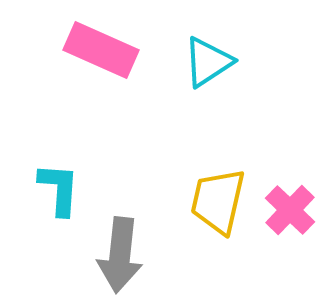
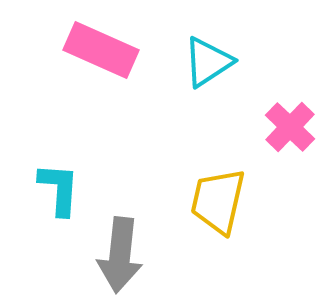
pink cross: moved 83 px up
